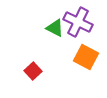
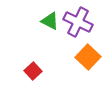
green triangle: moved 5 px left, 7 px up
orange square: moved 2 px right; rotated 15 degrees clockwise
